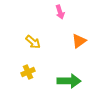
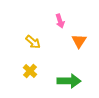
pink arrow: moved 9 px down
orange triangle: rotated 21 degrees counterclockwise
yellow cross: moved 2 px right, 1 px up; rotated 24 degrees counterclockwise
